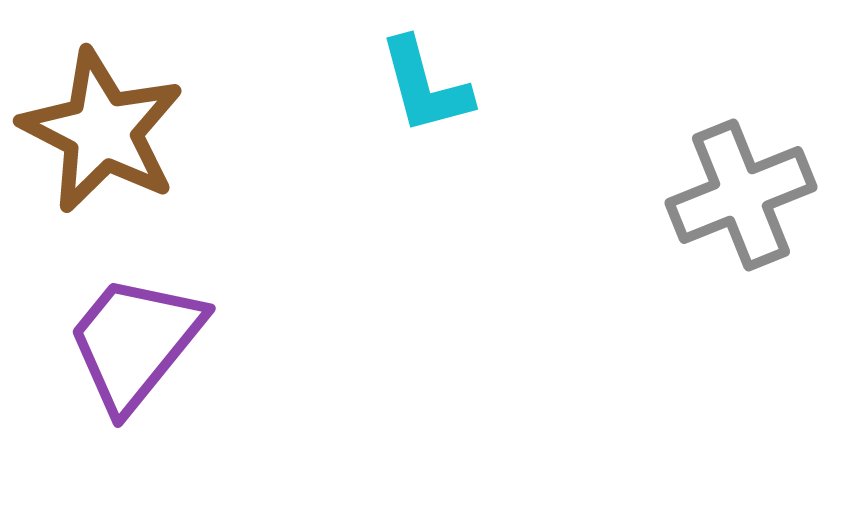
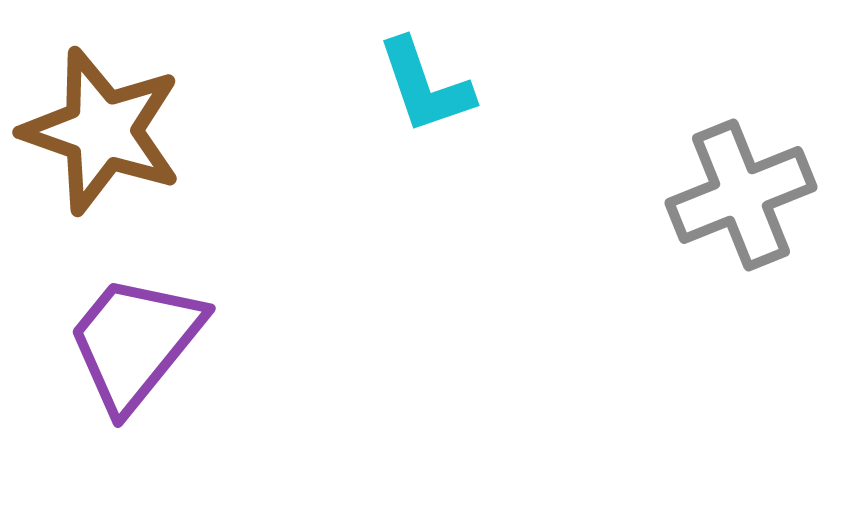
cyan L-shape: rotated 4 degrees counterclockwise
brown star: rotated 8 degrees counterclockwise
